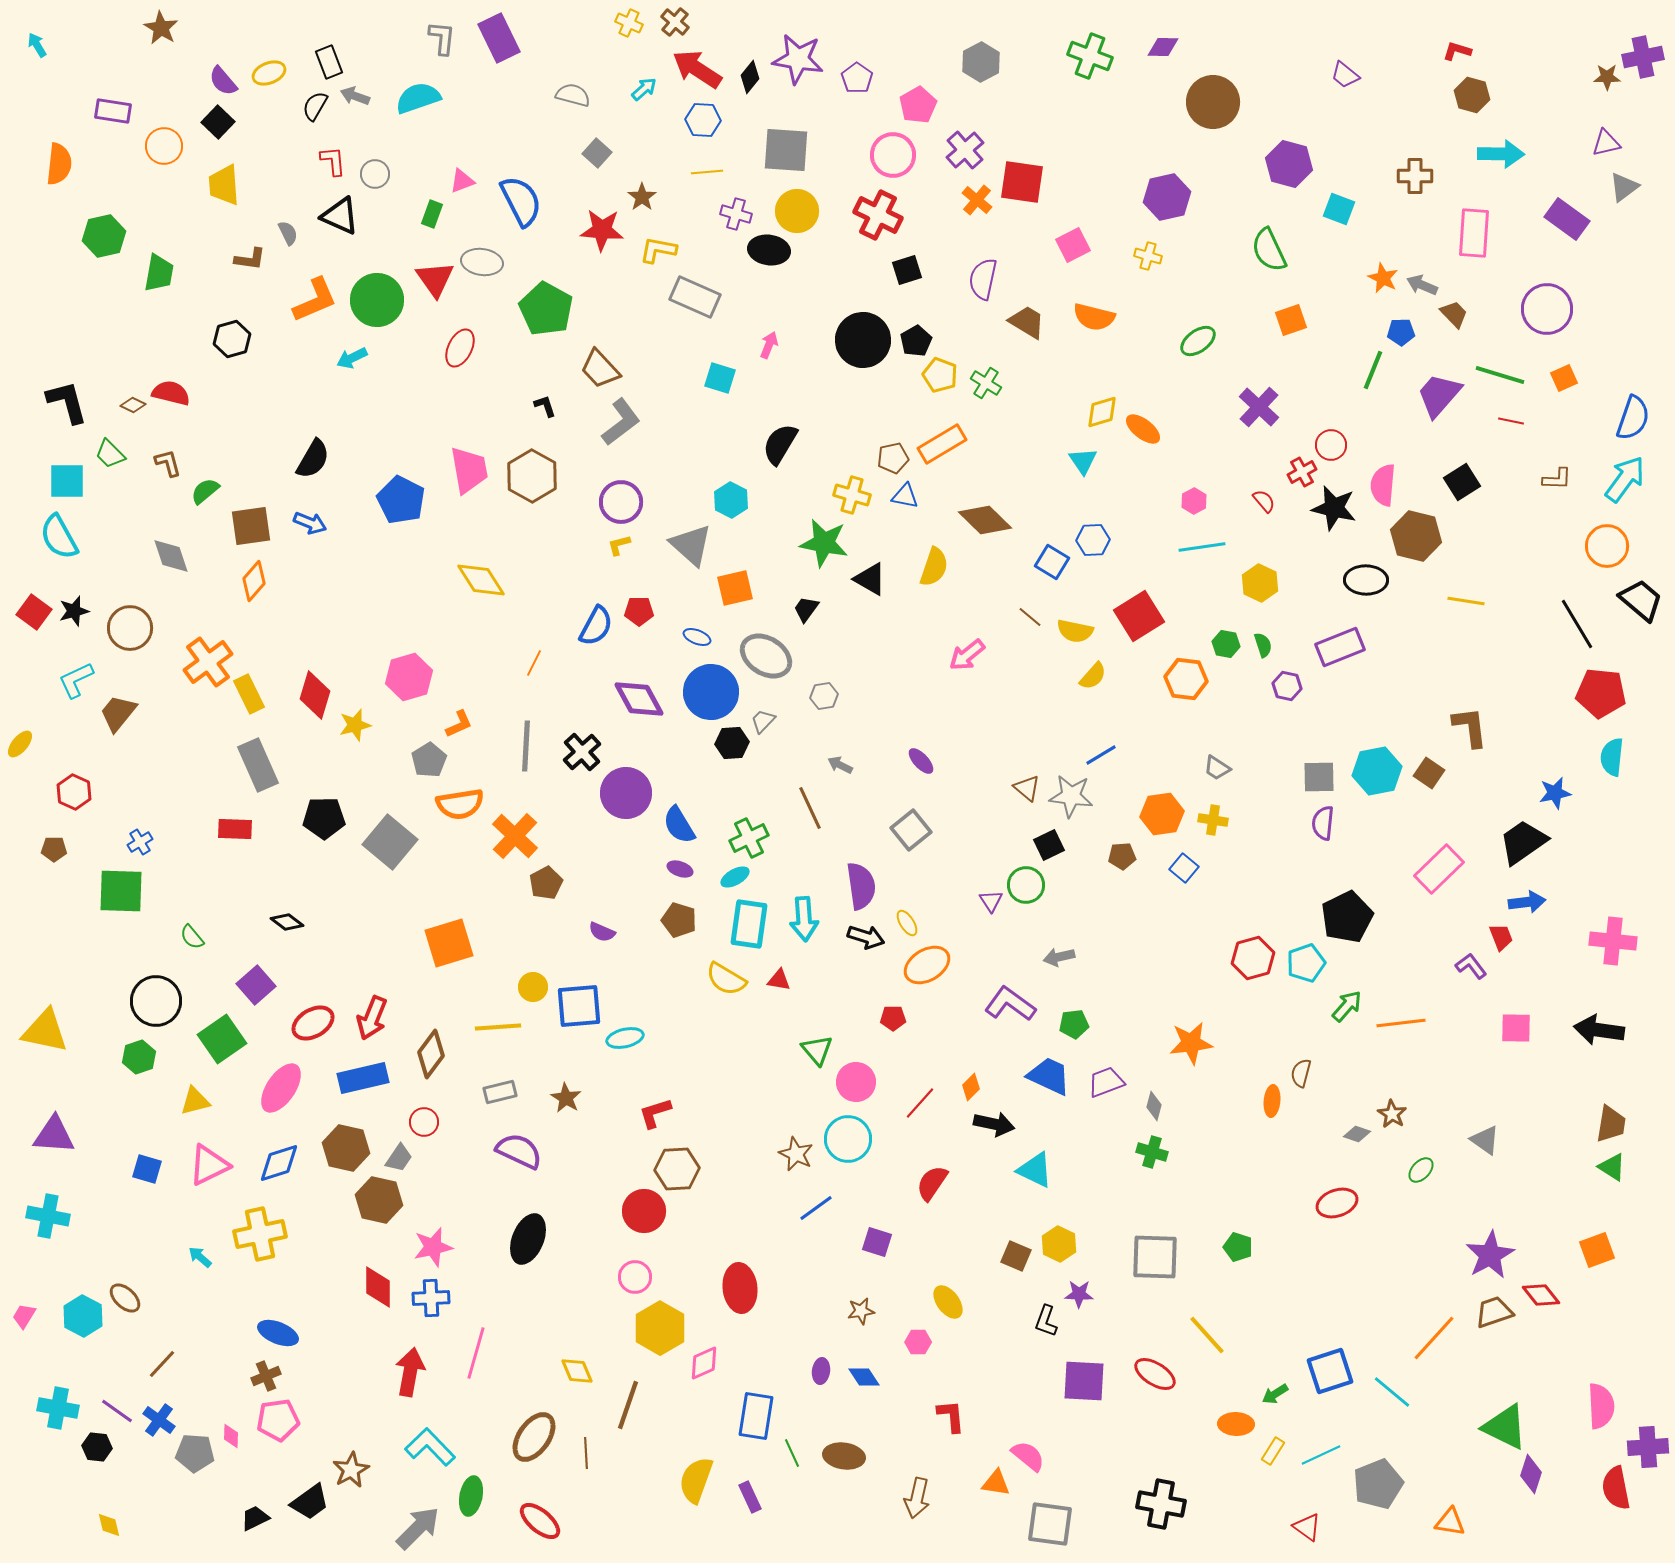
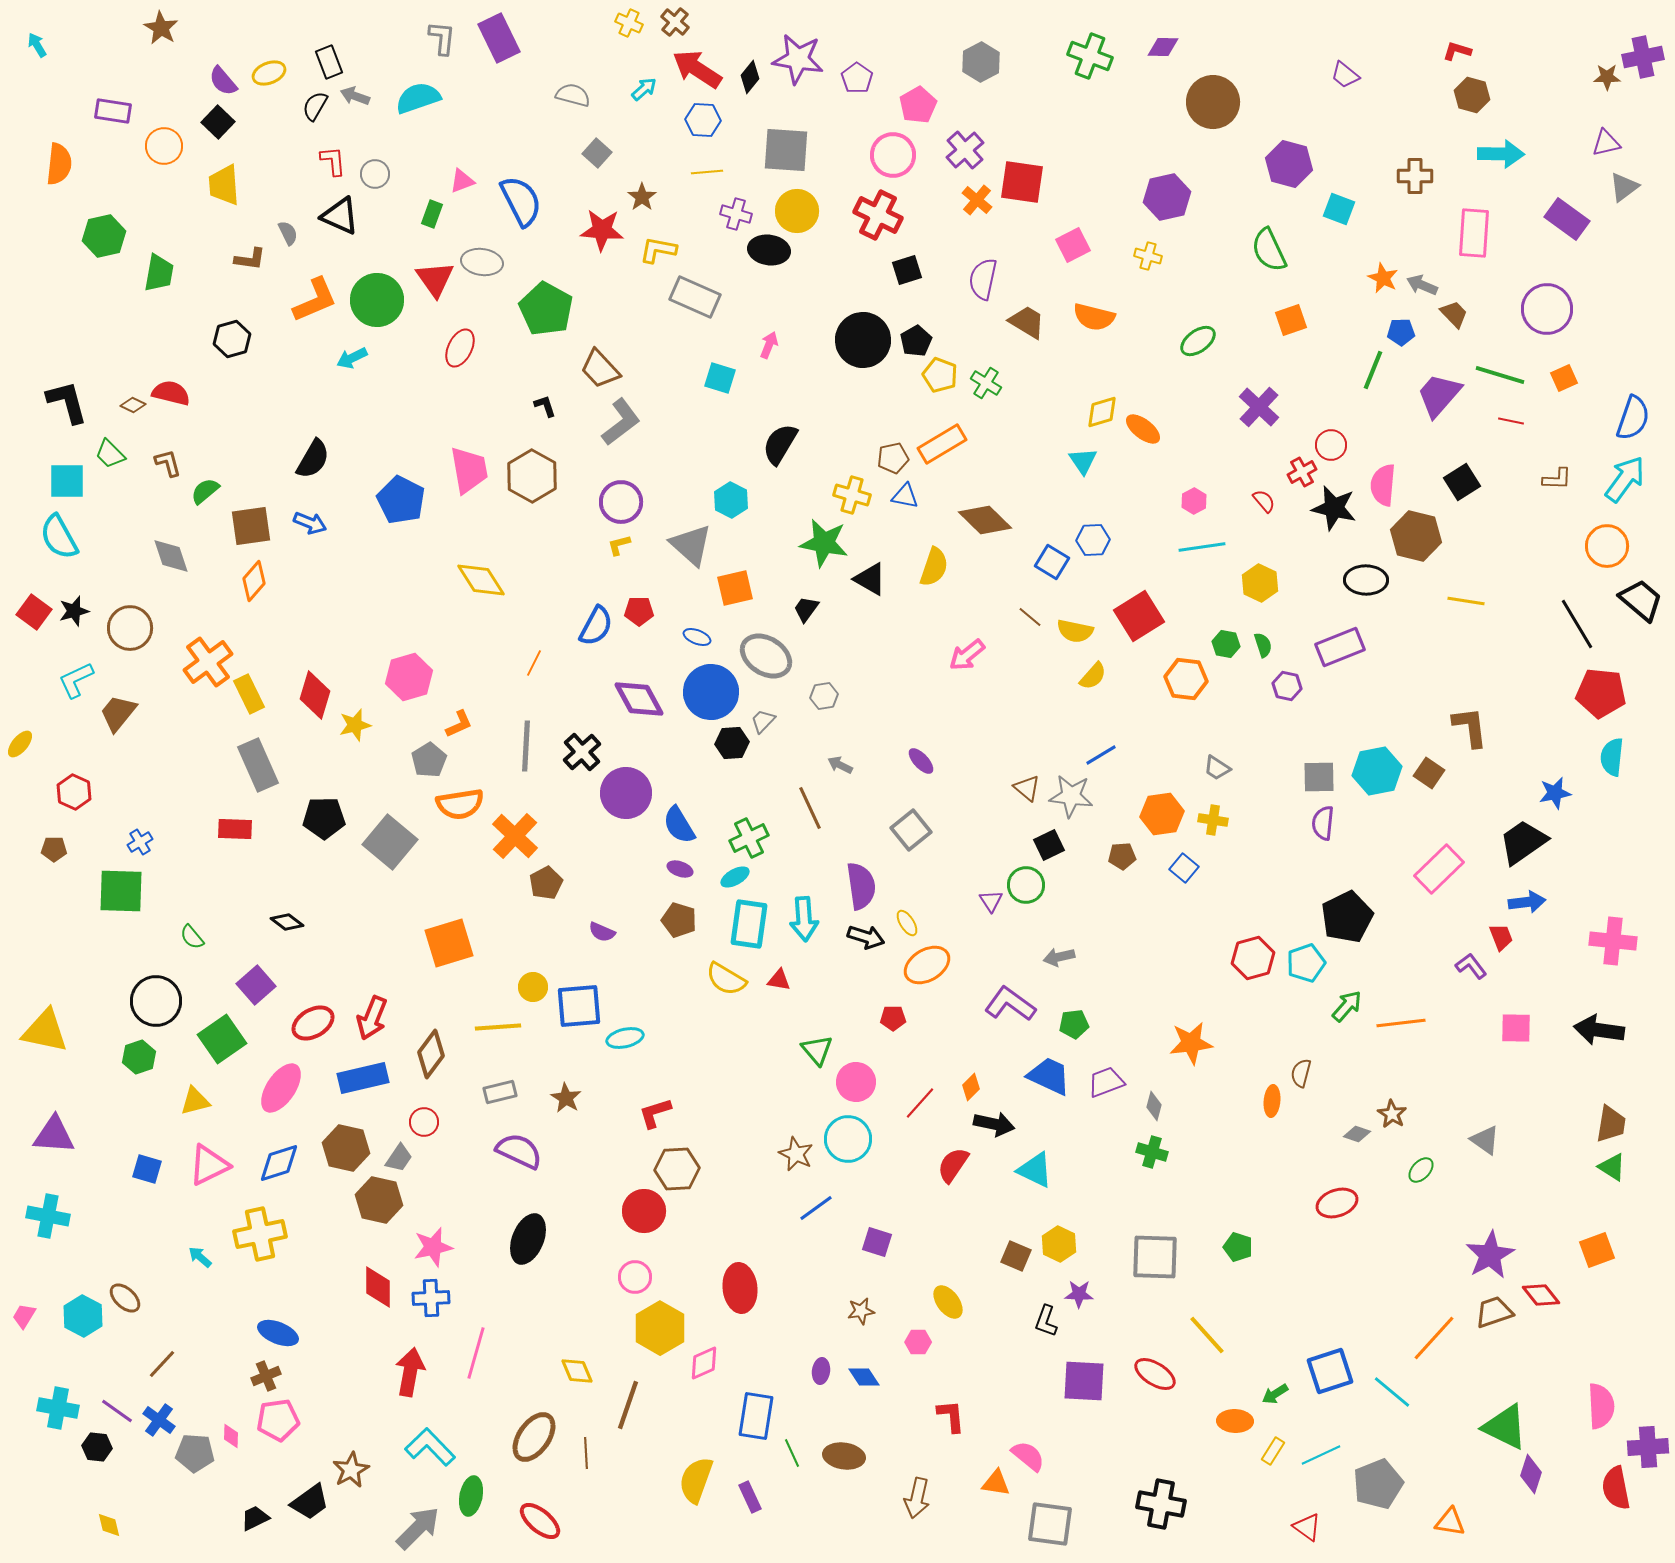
red semicircle at (932, 1183): moved 21 px right, 18 px up
orange ellipse at (1236, 1424): moved 1 px left, 3 px up
